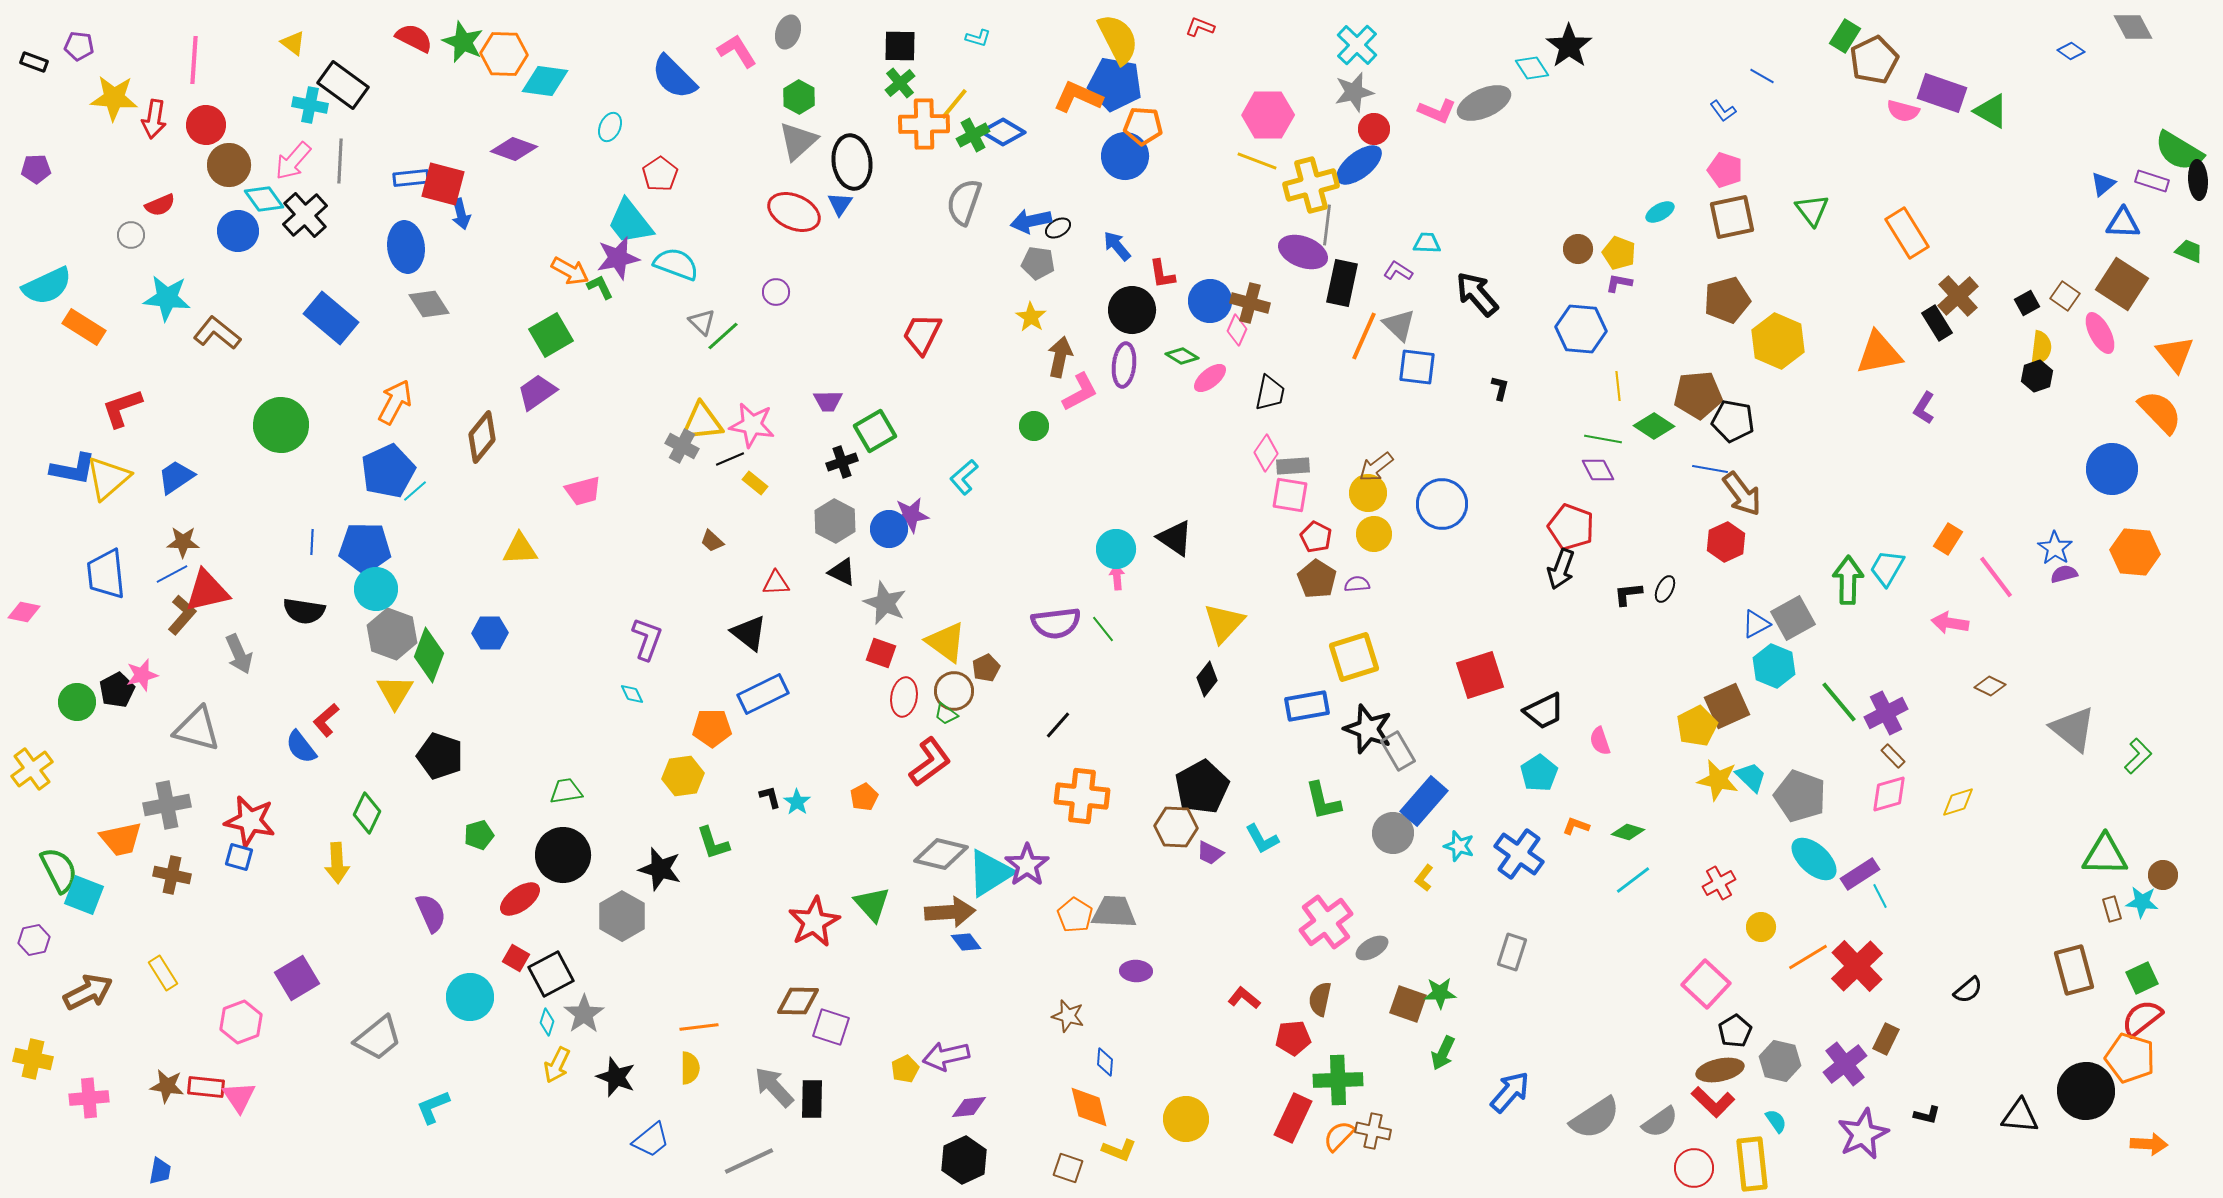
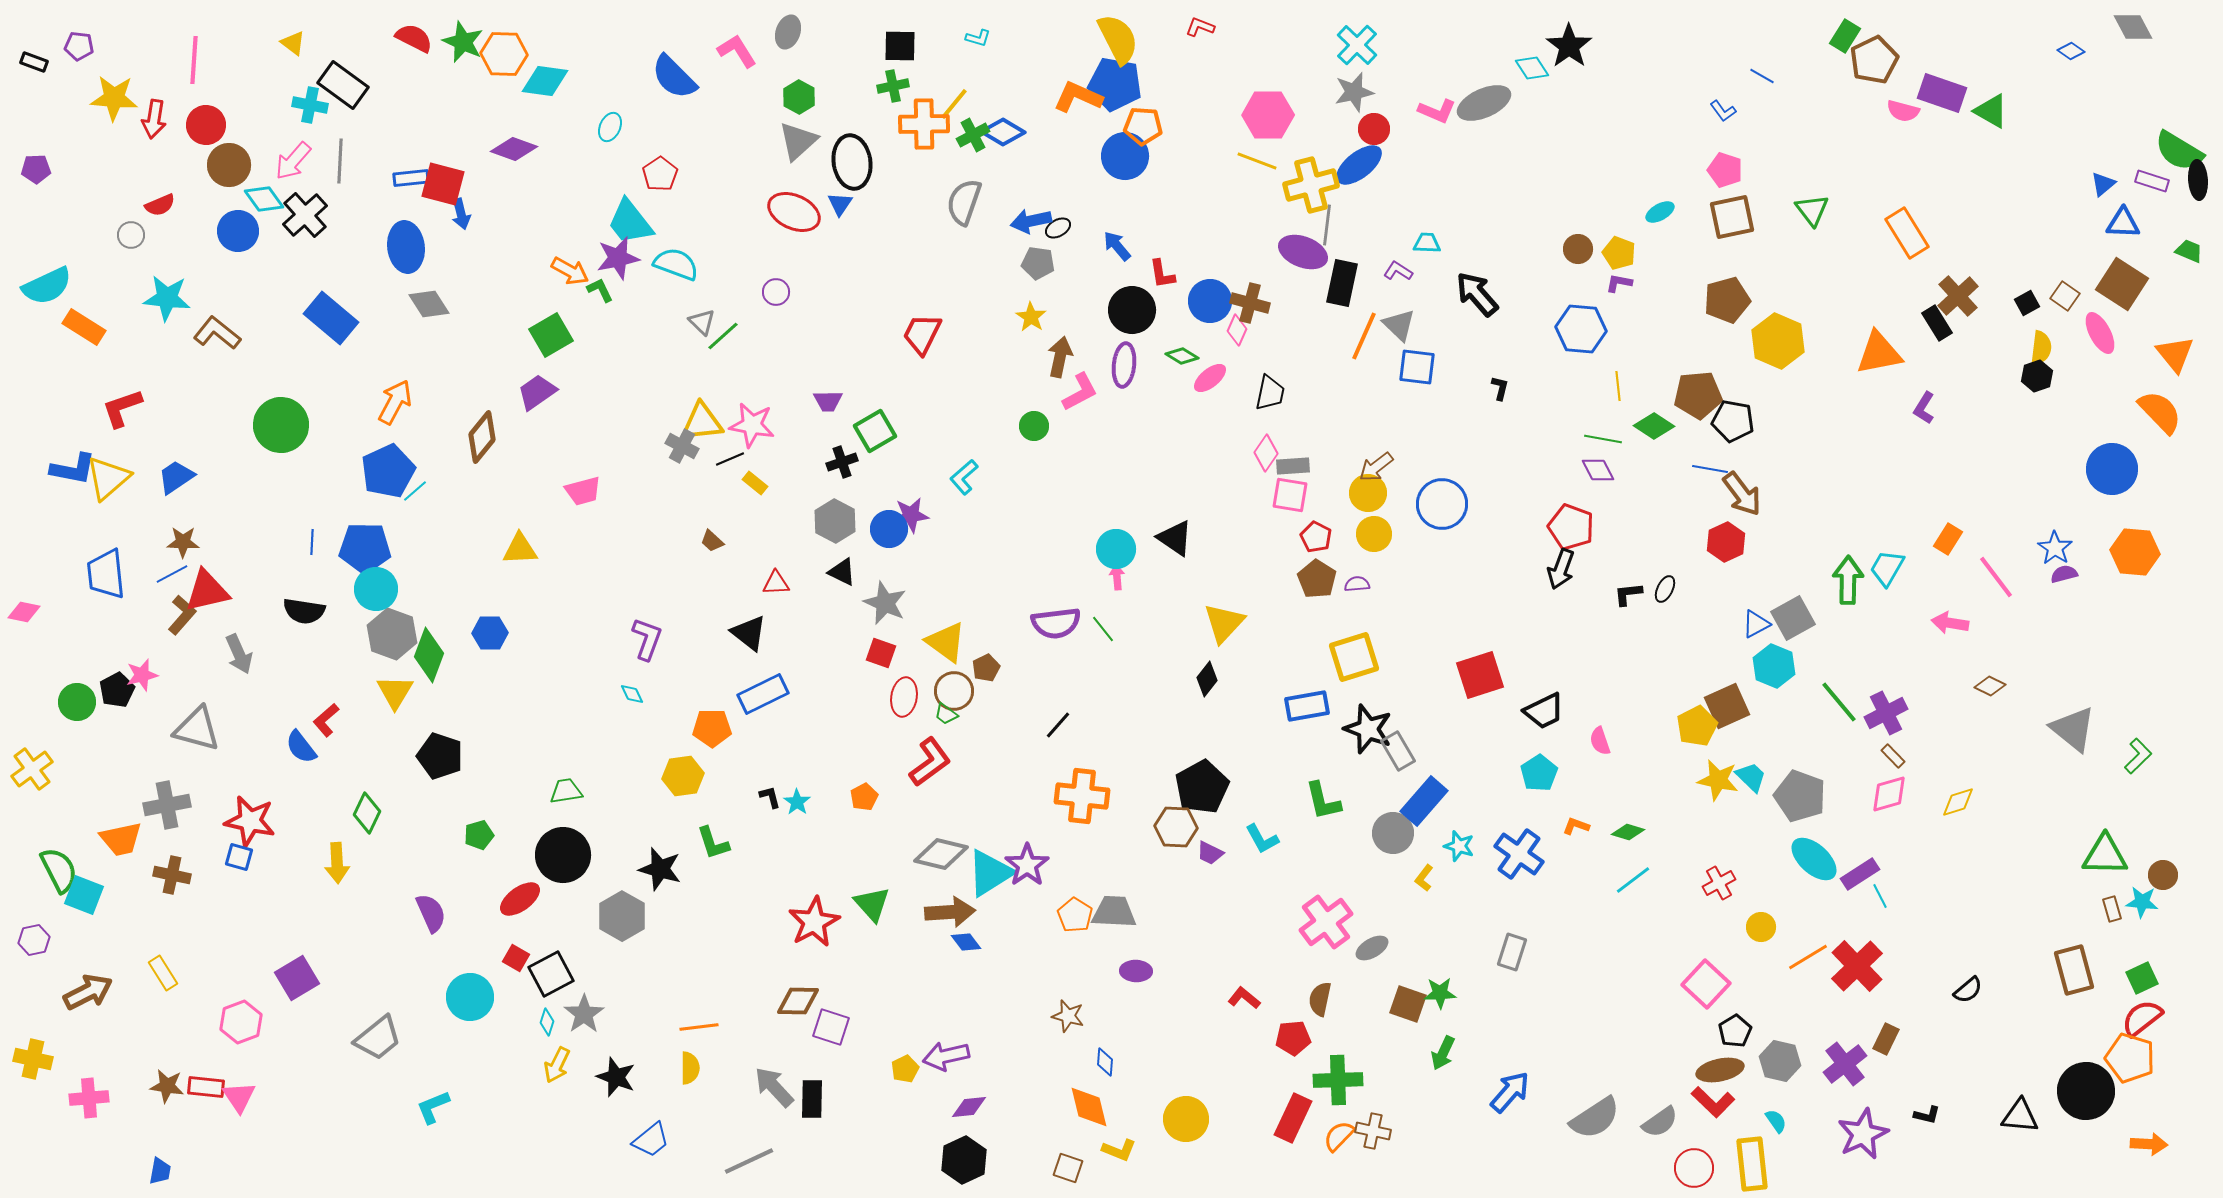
green cross at (900, 83): moved 7 px left, 3 px down; rotated 28 degrees clockwise
green L-shape at (600, 287): moved 3 px down
